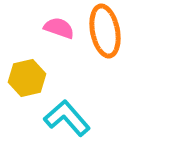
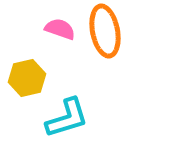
pink semicircle: moved 1 px right, 1 px down
cyan L-shape: rotated 114 degrees clockwise
